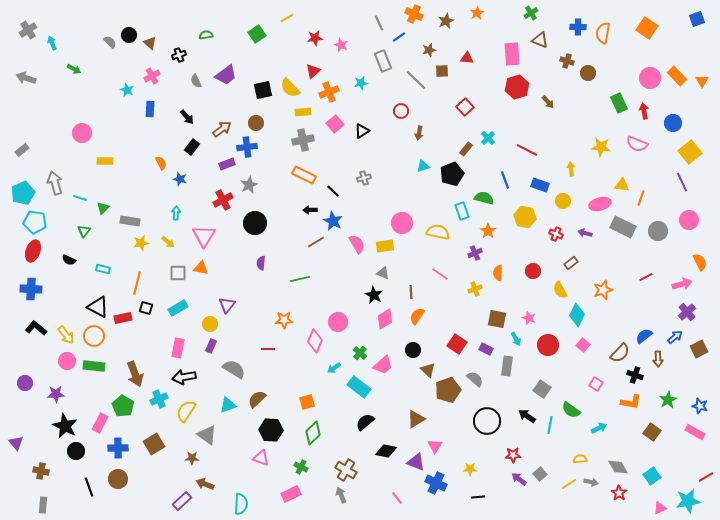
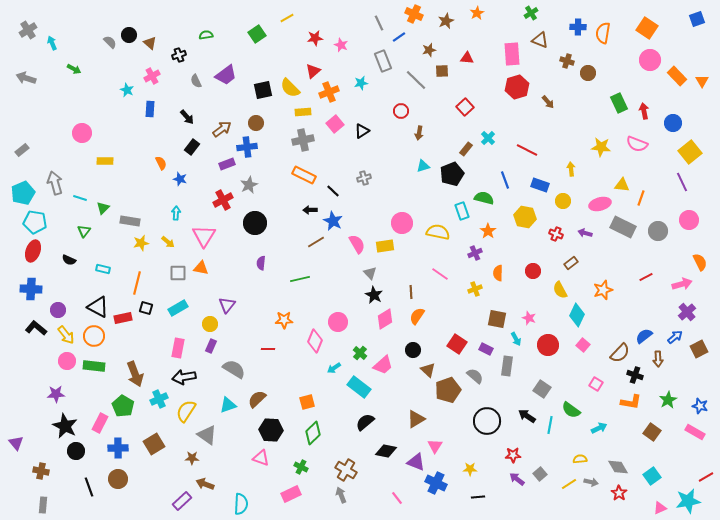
pink circle at (650, 78): moved 18 px up
gray triangle at (383, 273): moved 13 px left; rotated 24 degrees clockwise
gray semicircle at (475, 379): moved 3 px up
purple circle at (25, 383): moved 33 px right, 73 px up
purple arrow at (519, 479): moved 2 px left
